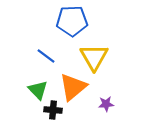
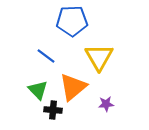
yellow triangle: moved 5 px right
